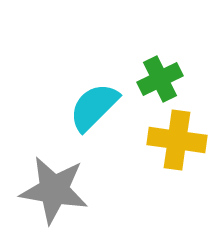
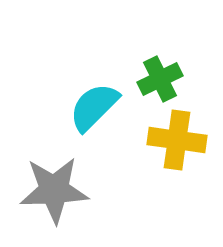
gray star: rotated 12 degrees counterclockwise
